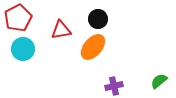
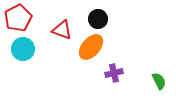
red triangle: moved 1 px right; rotated 30 degrees clockwise
orange ellipse: moved 2 px left
green semicircle: rotated 102 degrees clockwise
purple cross: moved 13 px up
